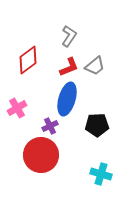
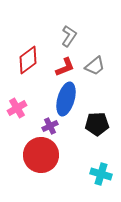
red L-shape: moved 4 px left
blue ellipse: moved 1 px left
black pentagon: moved 1 px up
